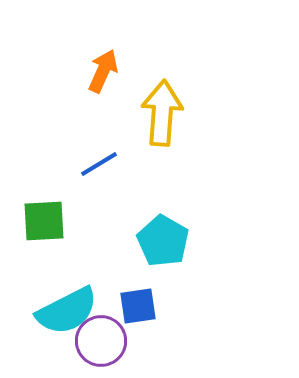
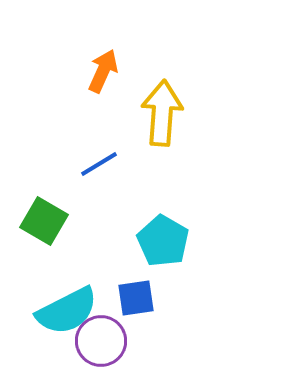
green square: rotated 33 degrees clockwise
blue square: moved 2 px left, 8 px up
